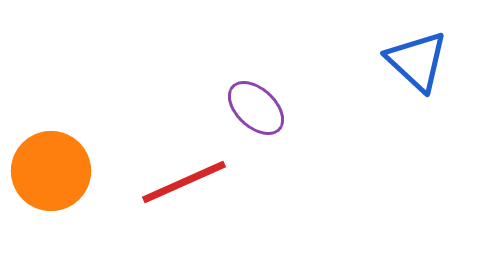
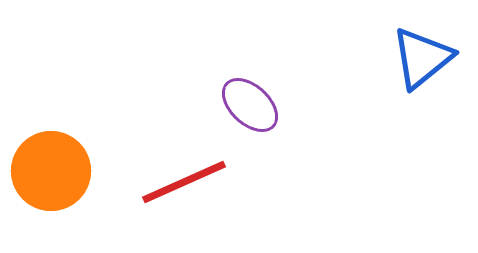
blue triangle: moved 5 px right, 3 px up; rotated 38 degrees clockwise
purple ellipse: moved 6 px left, 3 px up
